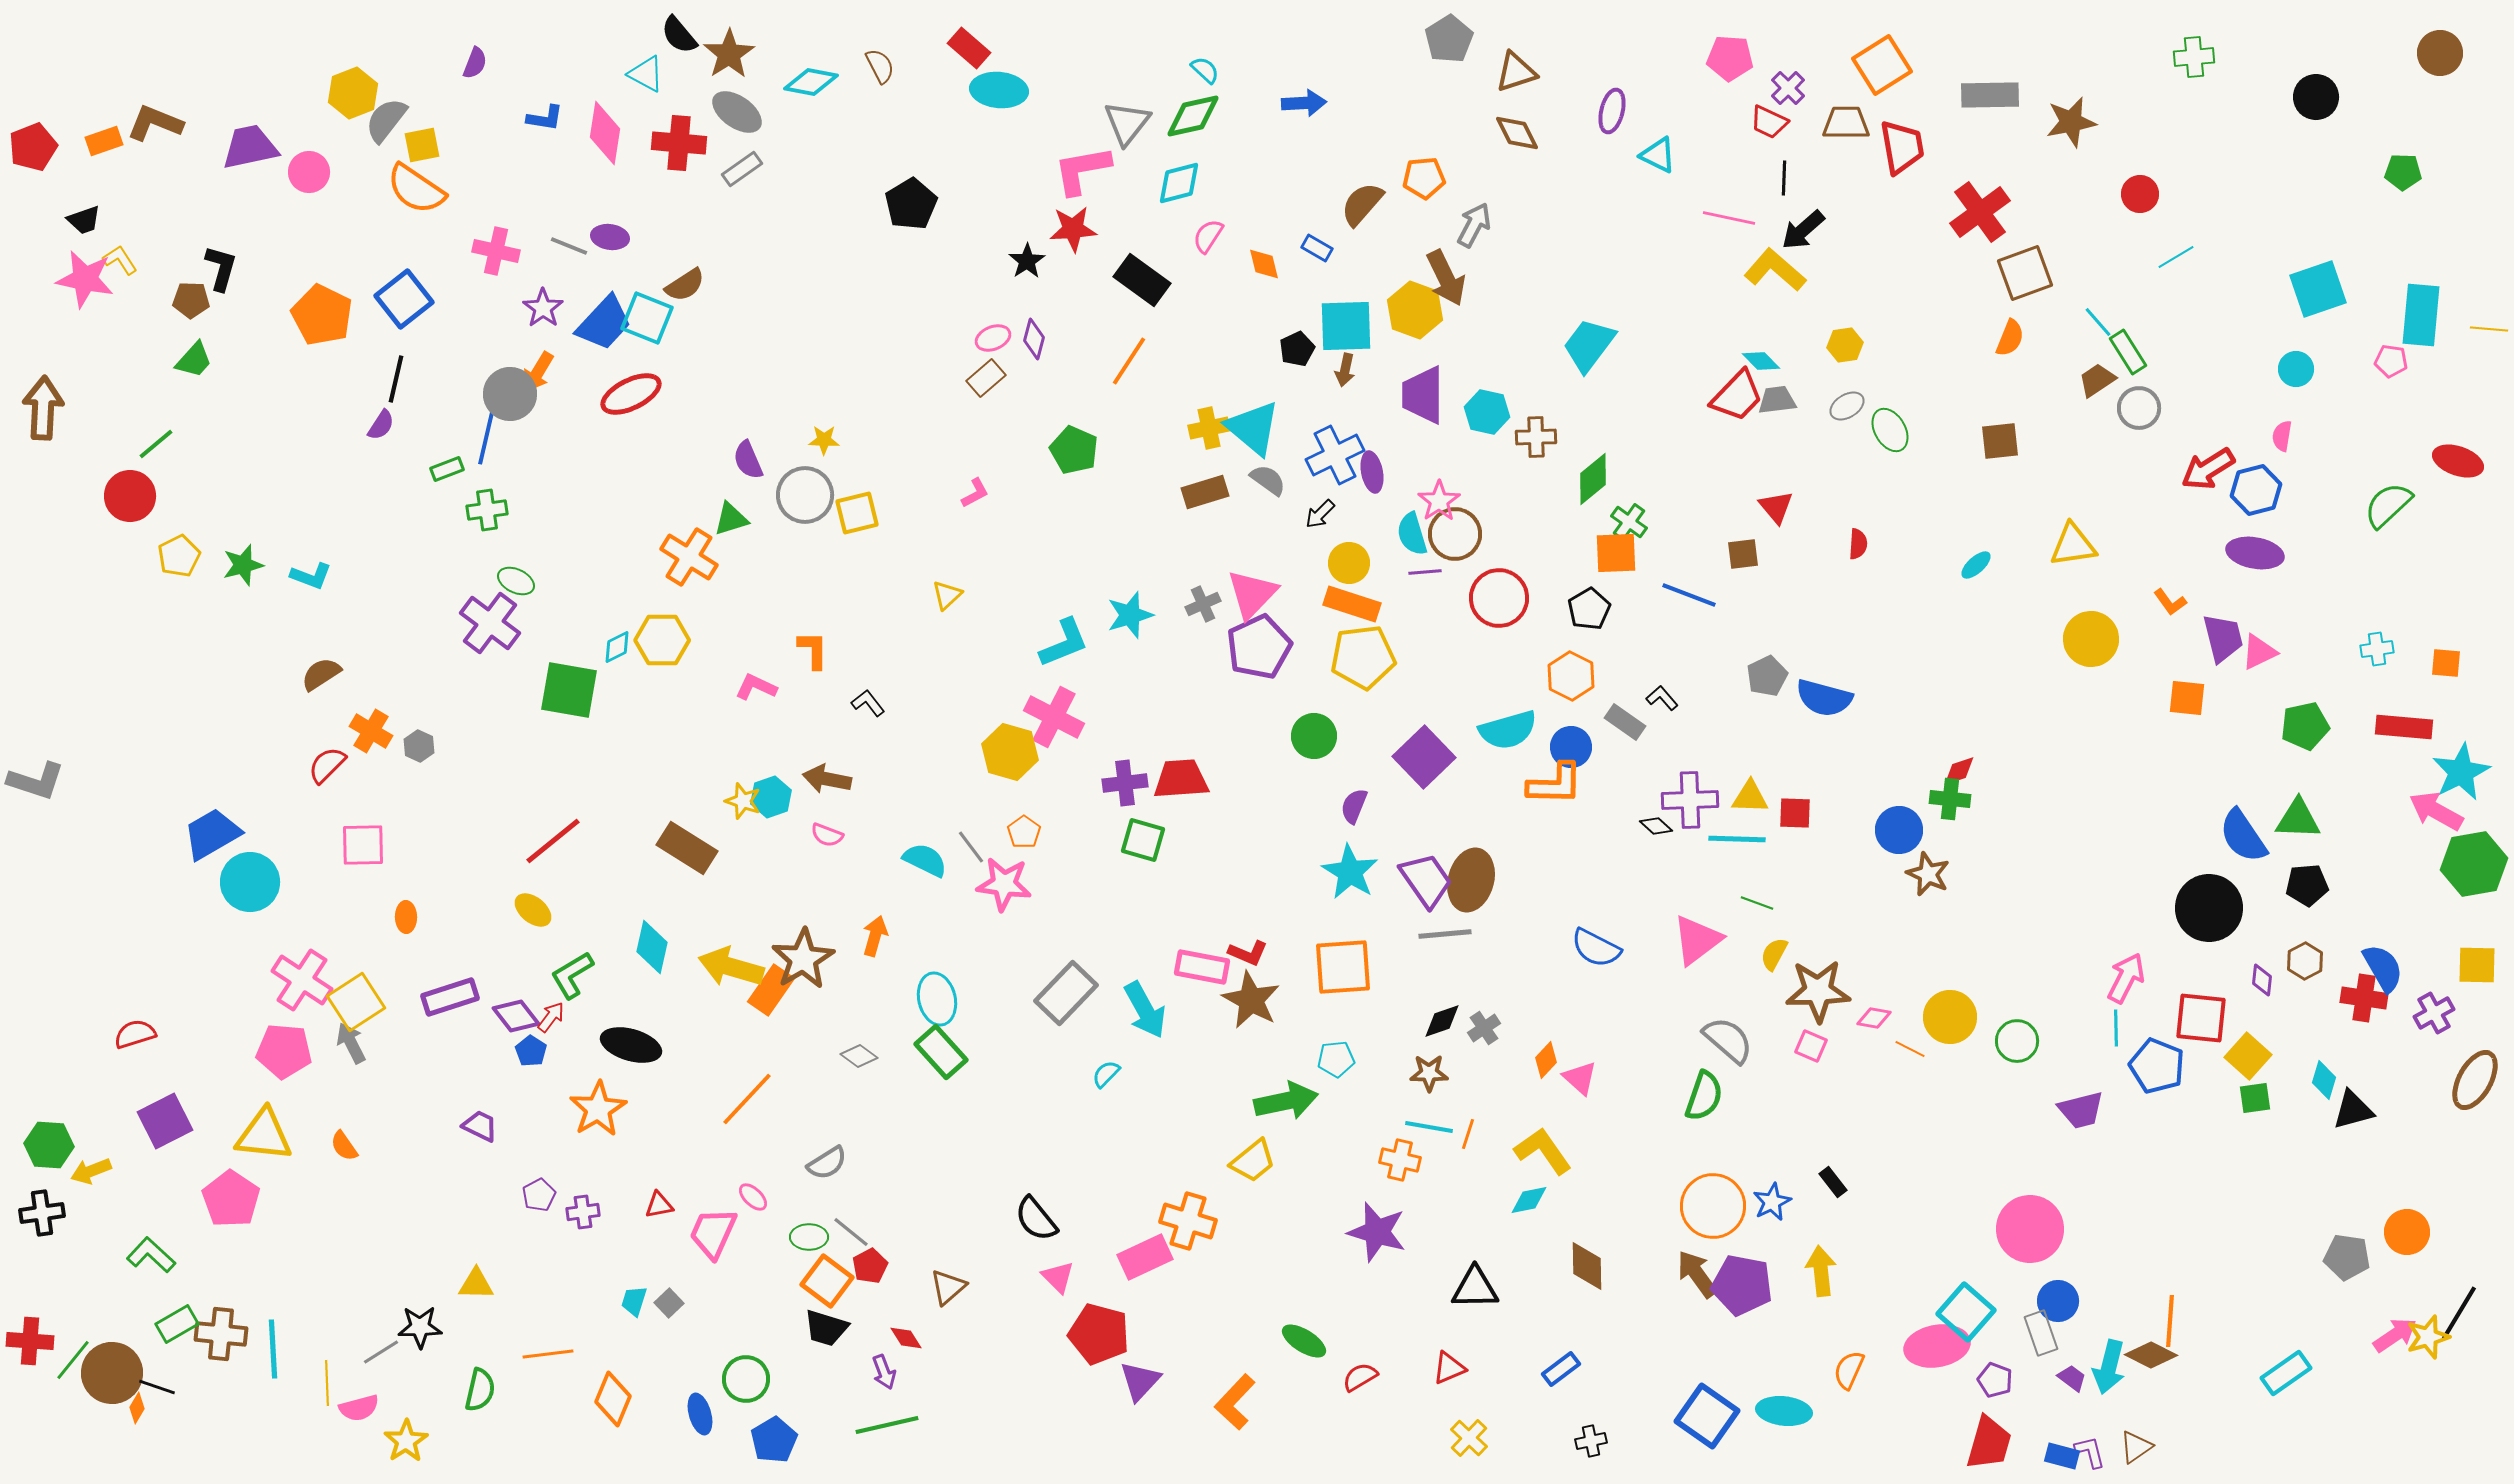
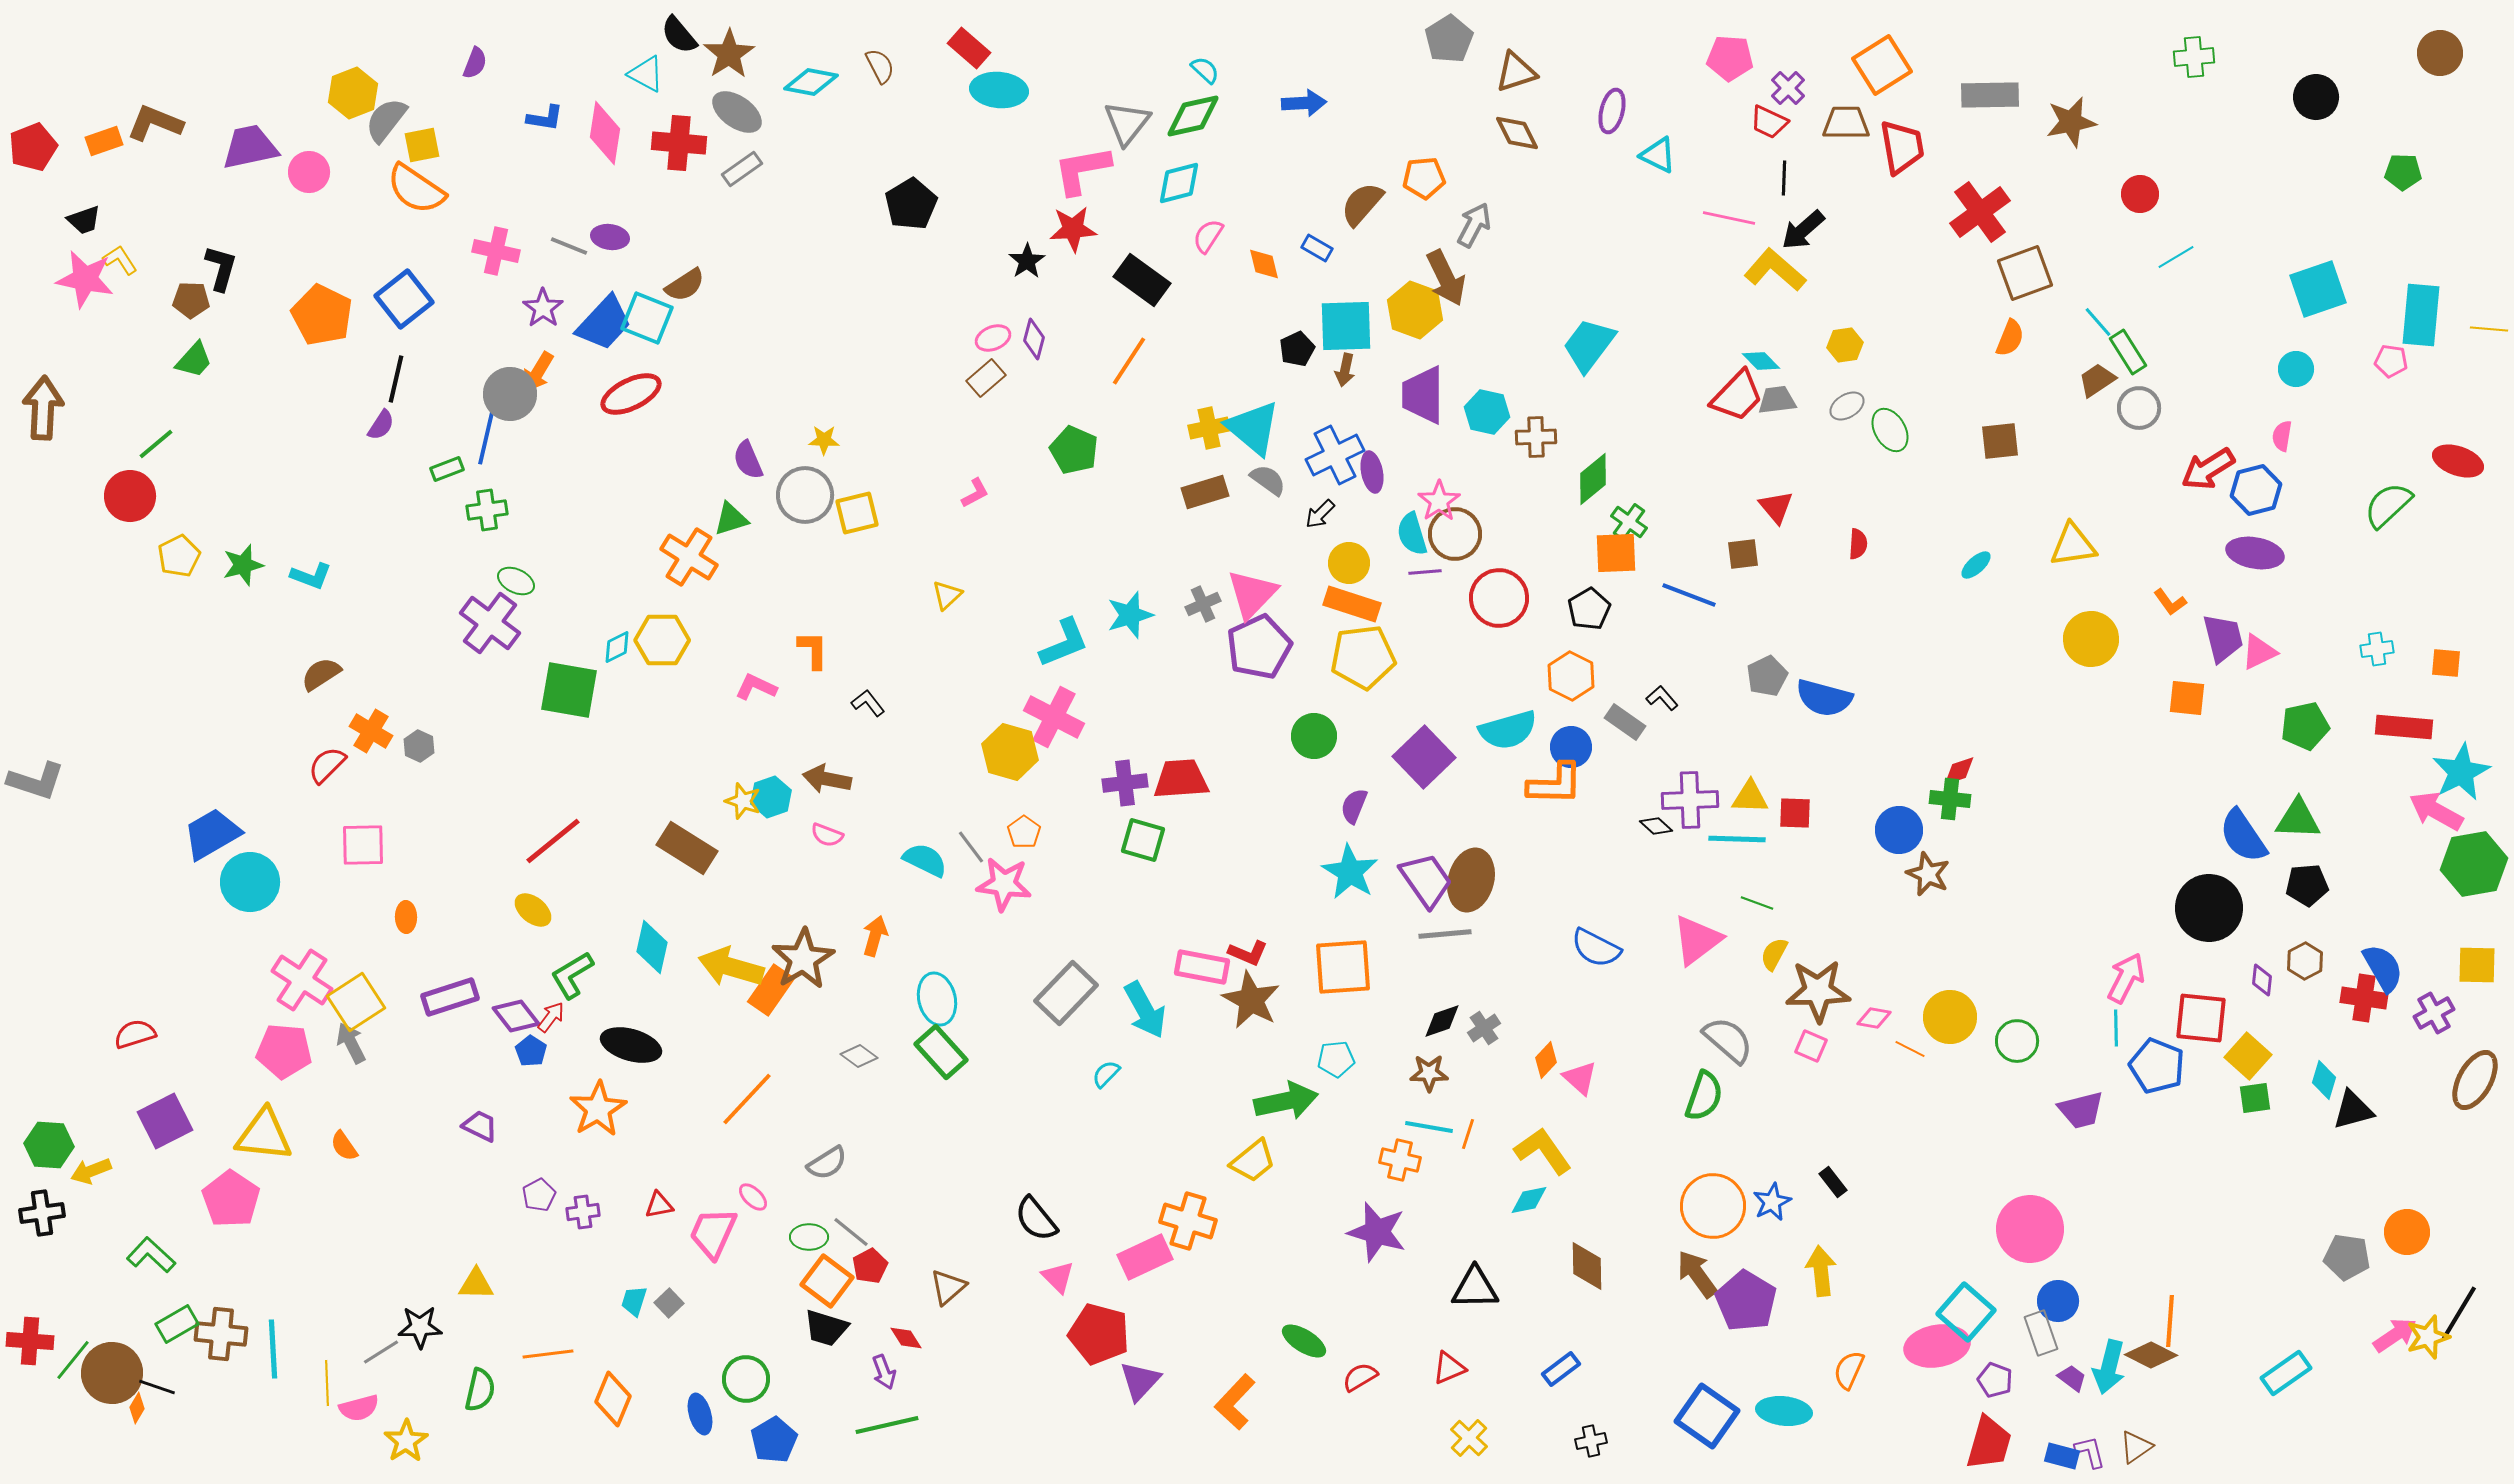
purple pentagon at (1742, 1285): moved 4 px right, 16 px down; rotated 20 degrees clockwise
